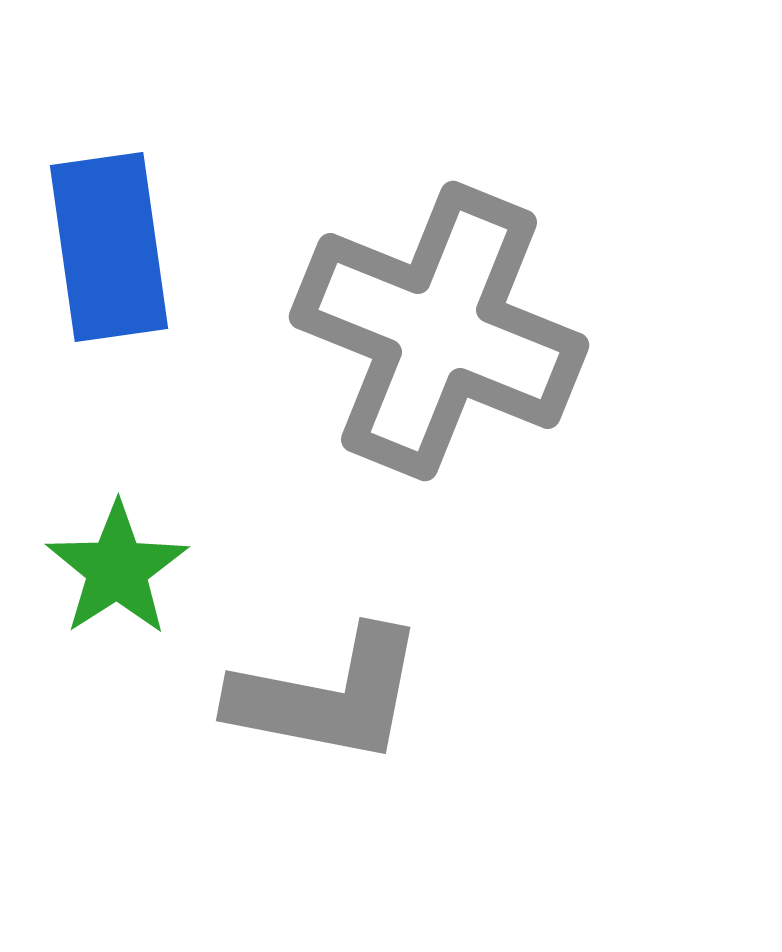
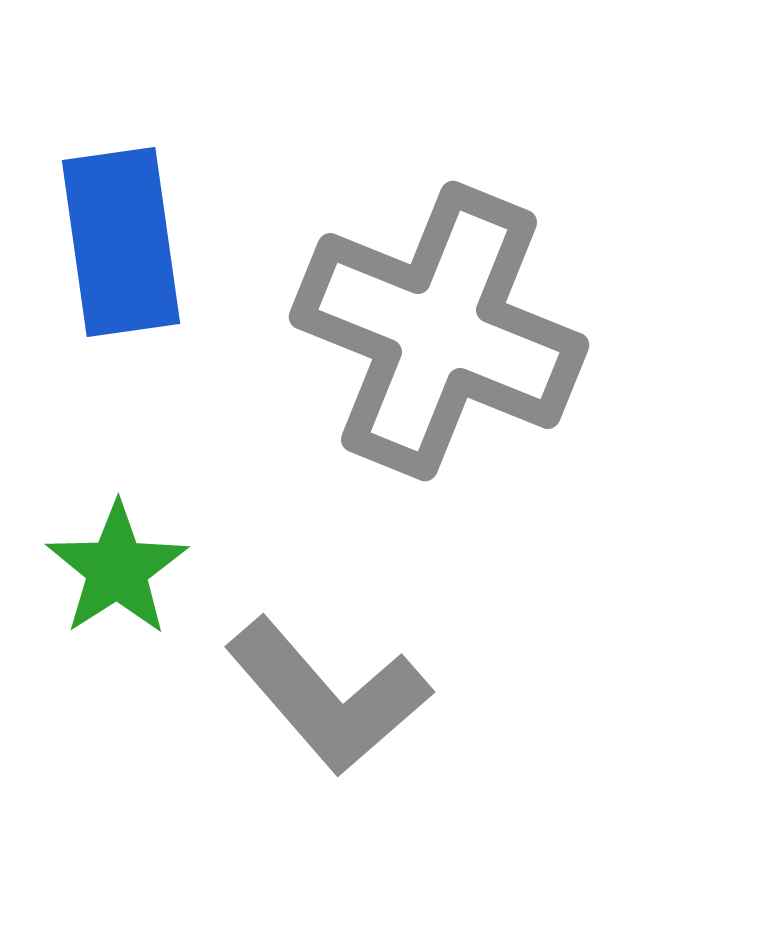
blue rectangle: moved 12 px right, 5 px up
gray L-shape: rotated 38 degrees clockwise
